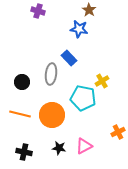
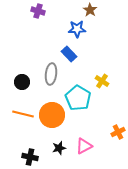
brown star: moved 1 px right
blue star: moved 2 px left; rotated 12 degrees counterclockwise
blue rectangle: moved 4 px up
yellow cross: rotated 24 degrees counterclockwise
cyan pentagon: moved 5 px left; rotated 20 degrees clockwise
orange line: moved 3 px right
black star: rotated 24 degrees counterclockwise
black cross: moved 6 px right, 5 px down
